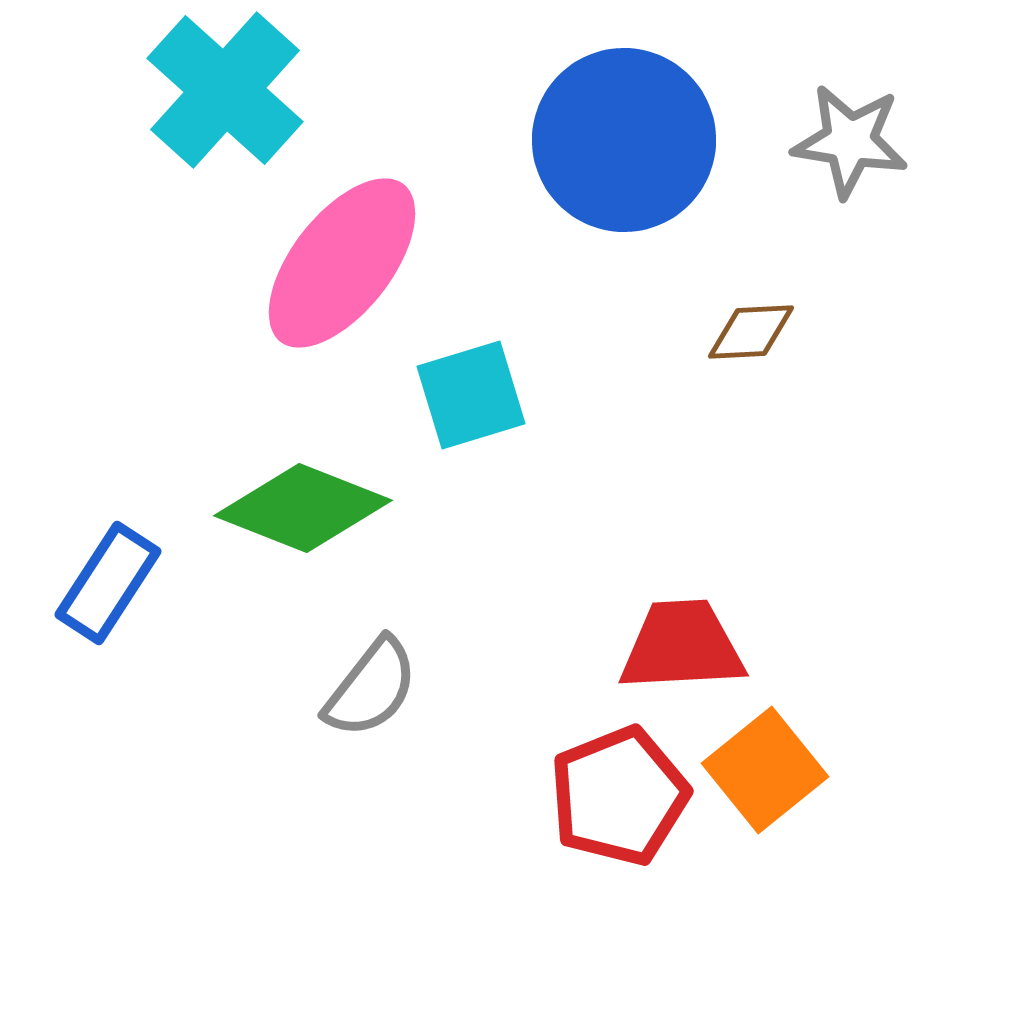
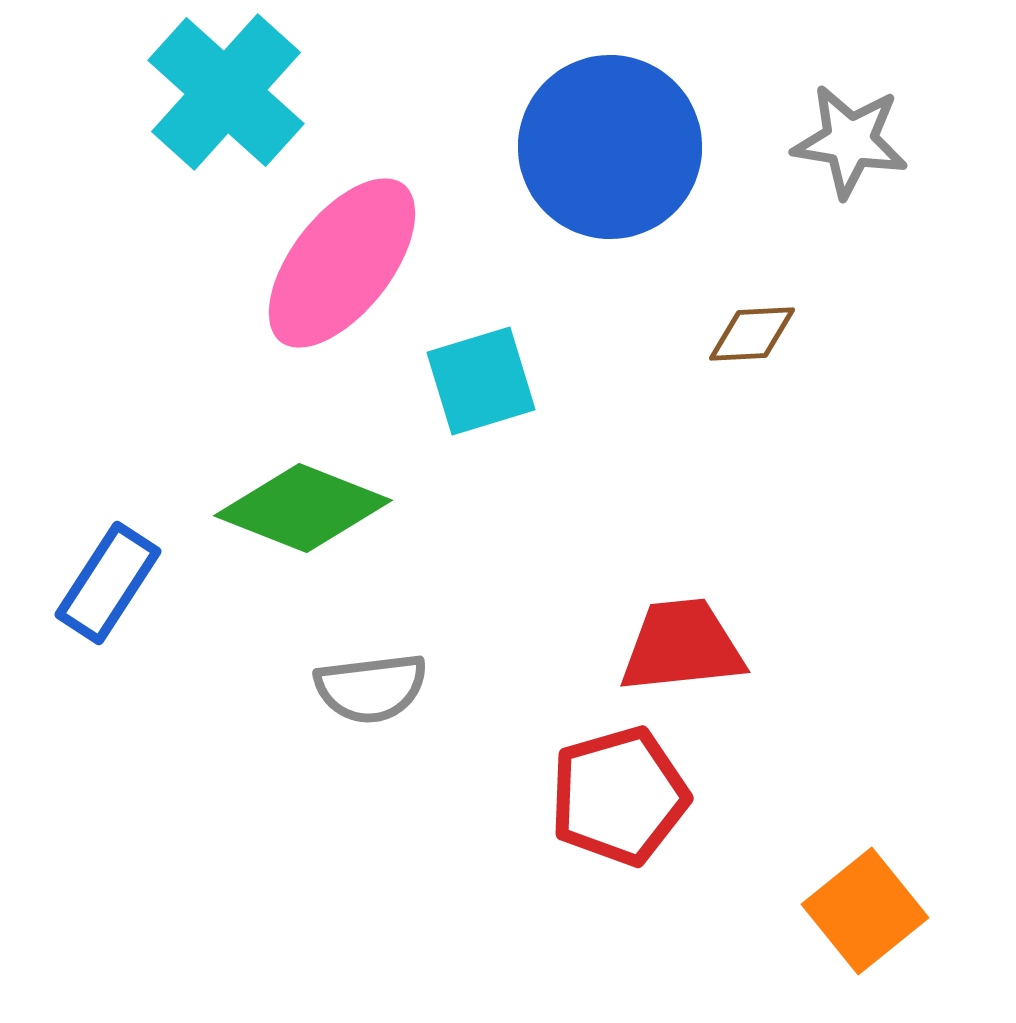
cyan cross: moved 1 px right, 2 px down
blue circle: moved 14 px left, 7 px down
brown diamond: moved 1 px right, 2 px down
cyan square: moved 10 px right, 14 px up
red trapezoid: rotated 3 degrees counterclockwise
gray semicircle: rotated 45 degrees clockwise
orange square: moved 100 px right, 141 px down
red pentagon: rotated 6 degrees clockwise
